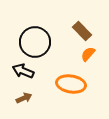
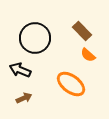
black circle: moved 4 px up
orange semicircle: moved 1 px down; rotated 91 degrees counterclockwise
black arrow: moved 3 px left, 1 px up
orange ellipse: rotated 28 degrees clockwise
